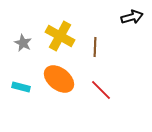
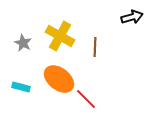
red line: moved 15 px left, 9 px down
